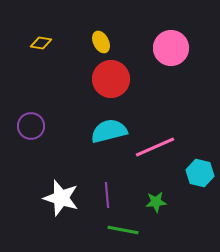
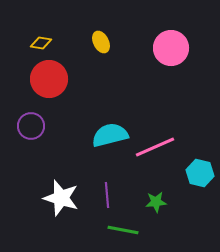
red circle: moved 62 px left
cyan semicircle: moved 1 px right, 4 px down
